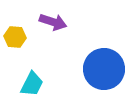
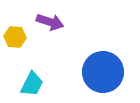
purple arrow: moved 3 px left
blue circle: moved 1 px left, 3 px down
